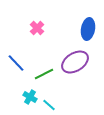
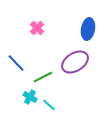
green line: moved 1 px left, 3 px down
